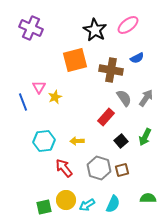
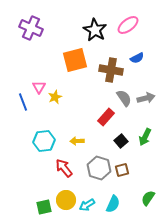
gray arrow: rotated 42 degrees clockwise
green semicircle: rotated 56 degrees counterclockwise
